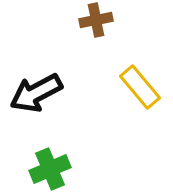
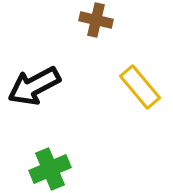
brown cross: rotated 24 degrees clockwise
black arrow: moved 2 px left, 7 px up
